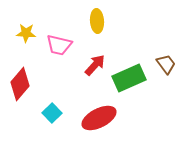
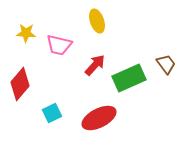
yellow ellipse: rotated 15 degrees counterclockwise
cyan square: rotated 18 degrees clockwise
